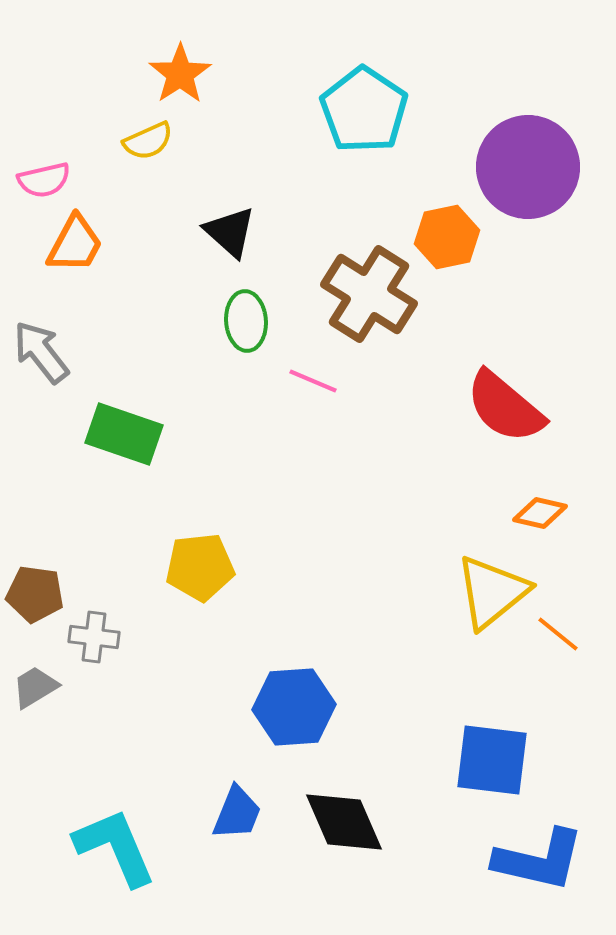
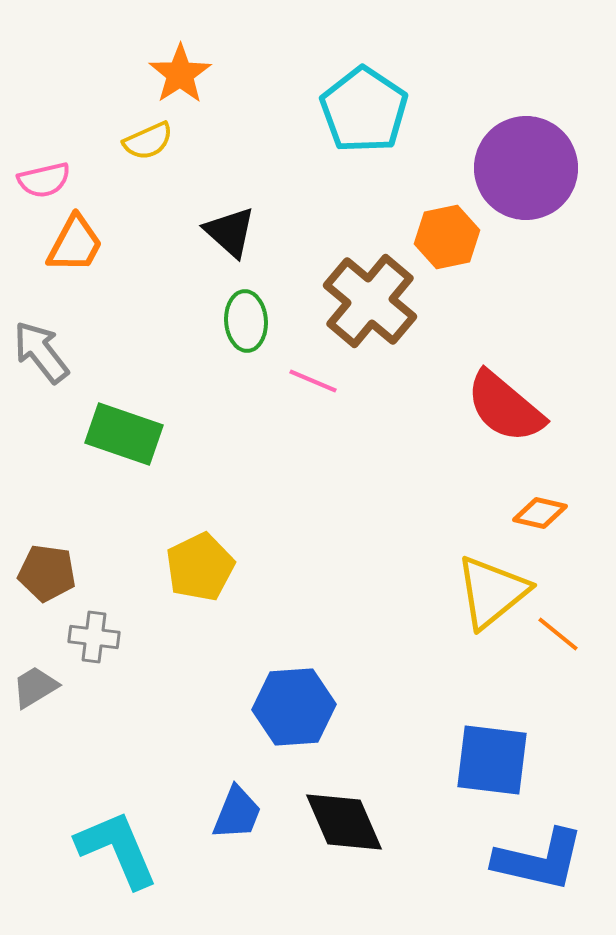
purple circle: moved 2 px left, 1 px down
brown cross: moved 1 px right, 7 px down; rotated 8 degrees clockwise
yellow pentagon: rotated 20 degrees counterclockwise
brown pentagon: moved 12 px right, 21 px up
cyan L-shape: moved 2 px right, 2 px down
